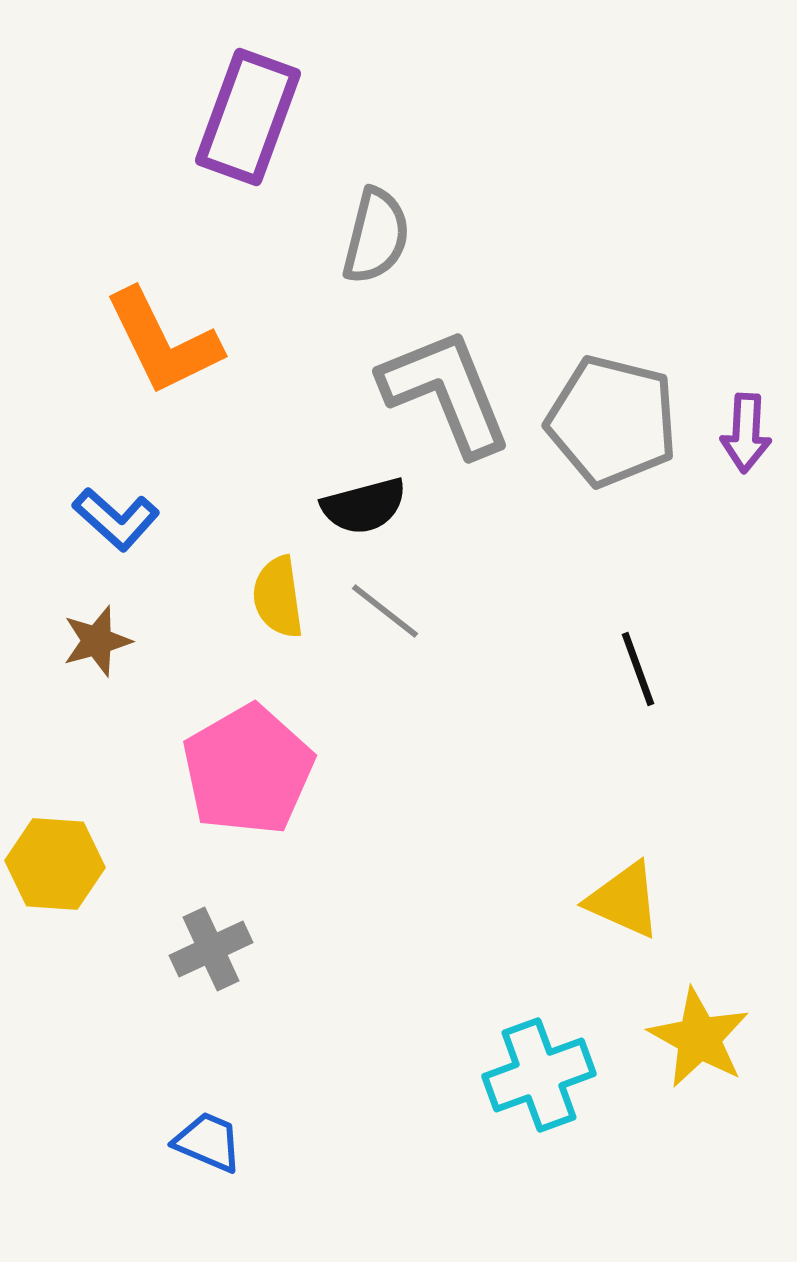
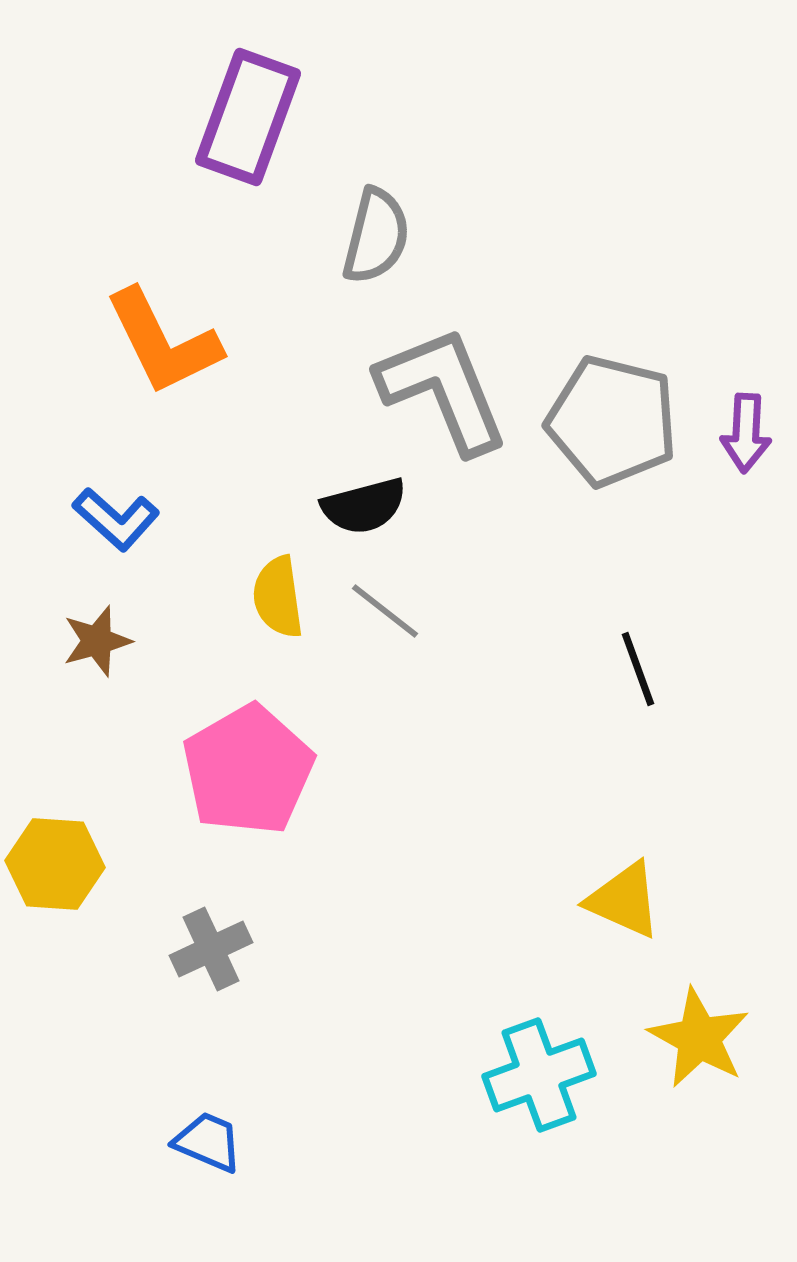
gray L-shape: moved 3 px left, 2 px up
